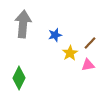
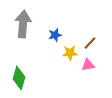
yellow star: rotated 28 degrees clockwise
green diamond: rotated 10 degrees counterclockwise
